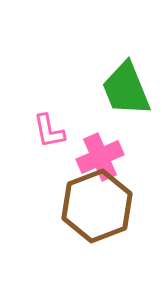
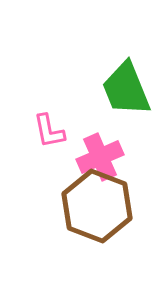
brown hexagon: rotated 18 degrees counterclockwise
